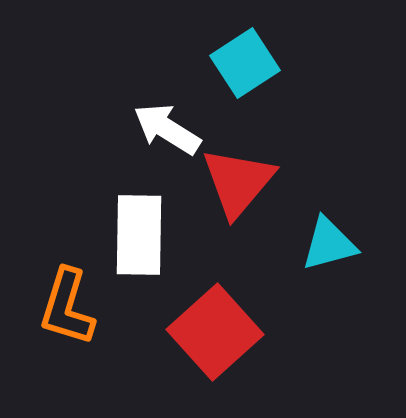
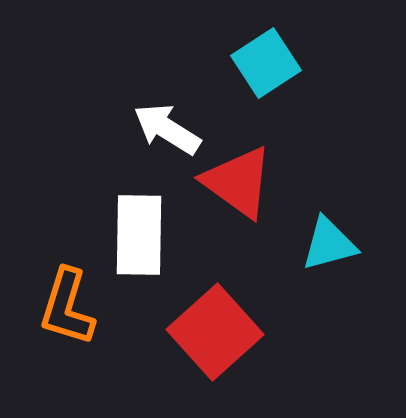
cyan square: moved 21 px right
red triangle: rotated 34 degrees counterclockwise
